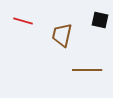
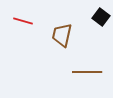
black square: moved 1 px right, 3 px up; rotated 24 degrees clockwise
brown line: moved 2 px down
